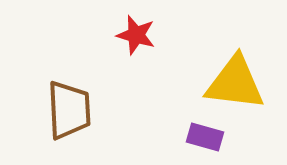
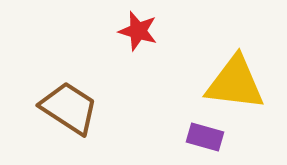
red star: moved 2 px right, 4 px up
brown trapezoid: moved 2 px up; rotated 54 degrees counterclockwise
